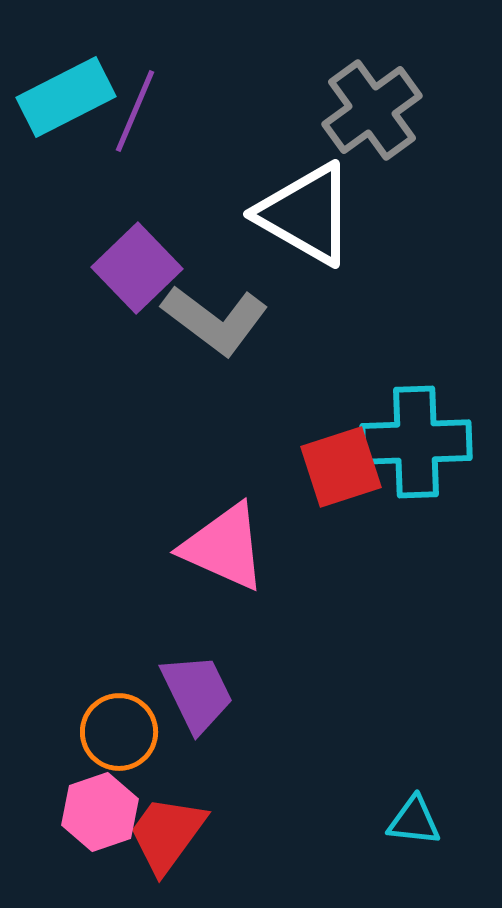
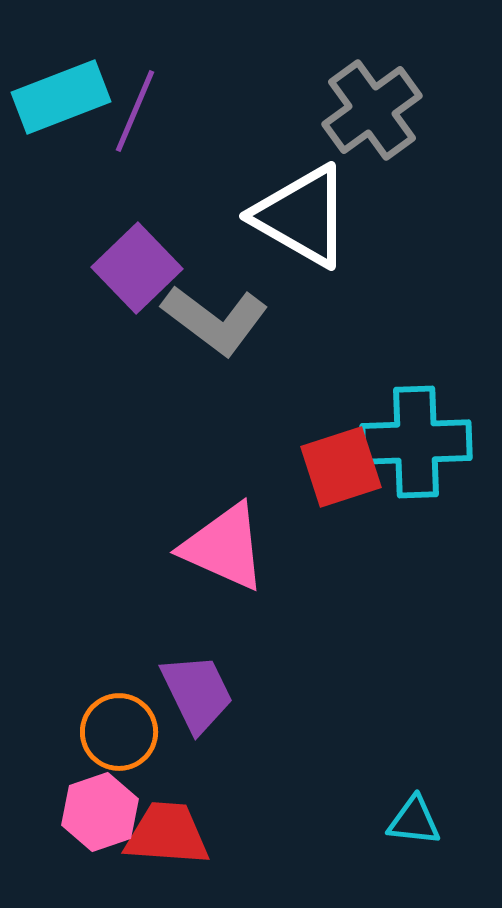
cyan rectangle: moved 5 px left; rotated 6 degrees clockwise
white triangle: moved 4 px left, 2 px down
red trapezoid: rotated 58 degrees clockwise
